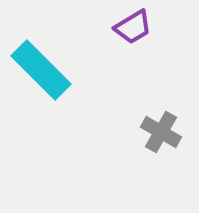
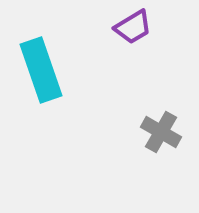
cyan rectangle: rotated 26 degrees clockwise
